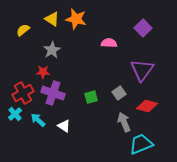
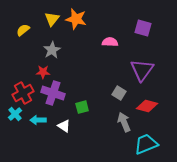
yellow triangle: rotated 35 degrees clockwise
purple square: rotated 30 degrees counterclockwise
pink semicircle: moved 1 px right, 1 px up
gray square: rotated 24 degrees counterclockwise
green square: moved 9 px left, 10 px down
cyan arrow: rotated 42 degrees counterclockwise
cyan trapezoid: moved 5 px right
